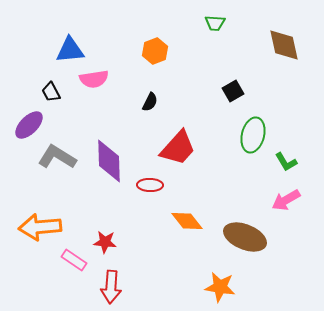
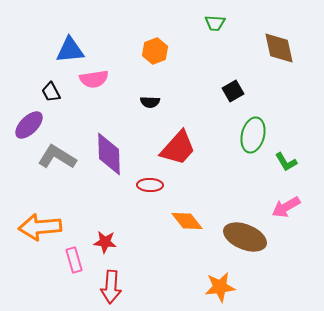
brown diamond: moved 5 px left, 3 px down
black semicircle: rotated 66 degrees clockwise
purple diamond: moved 7 px up
pink arrow: moved 7 px down
pink rectangle: rotated 40 degrees clockwise
orange star: rotated 16 degrees counterclockwise
